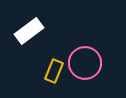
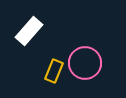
white rectangle: rotated 12 degrees counterclockwise
